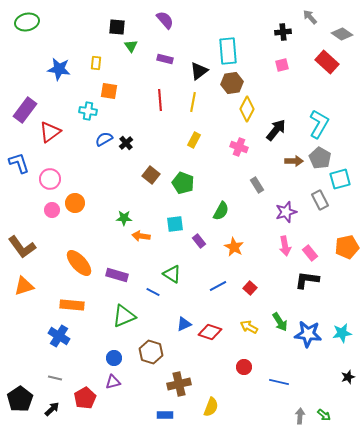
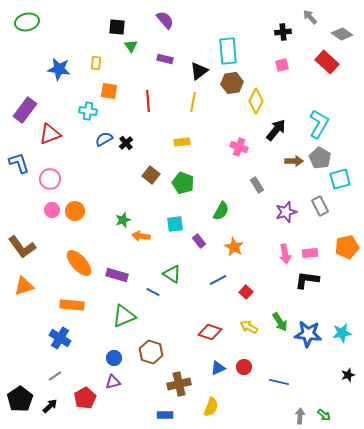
red line at (160, 100): moved 12 px left, 1 px down
yellow diamond at (247, 109): moved 9 px right, 8 px up
red triangle at (50, 132): moved 2 px down; rotated 15 degrees clockwise
yellow rectangle at (194, 140): moved 12 px left, 2 px down; rotated 56 degrees clockwise
gray rectangle at (320, 200): moved 6 px down
orange circle at (75, 203): moved 8 px down
green star at (124, 218): moved 1 px left, 2 px down; rotated 21 degrees counterclockwise
pink arrow at (285, 246): moved 8 px down
pink rectangle at (310, 253): rotated 56 degrees counterclockwise
blue line at (218, 286): moved 6 px up
red square at (250, 288): moved 4 px left, 4 px down
blue triangle at (184, 324): moved 34 px right, 44 px down
blue cross at (59, 336): moved 1 px right, 2 px down
black star at (348, 377): moved 2 px up
gray line at (55, 378): moved 2 px up; rotated 48 degrees counterclockwise
black arrow at (52, 409): moved 2 px left, 3 px up
